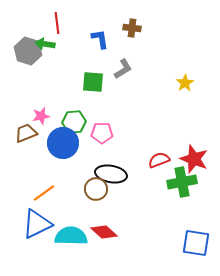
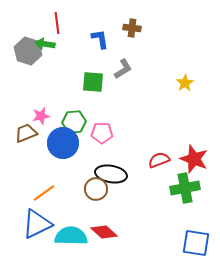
green cross: moved 3 px right, 6 px down
